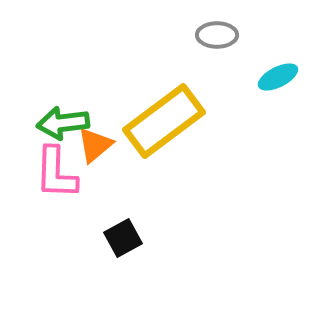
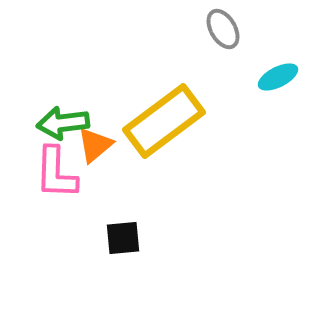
gray ellipse: moved 6 px right, 6 px up; rotated 60 degrees clockwise
black square: rotated 24 degrees clockwise
